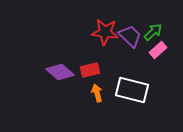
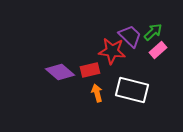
red star: moved 7 px right, 19 px down
